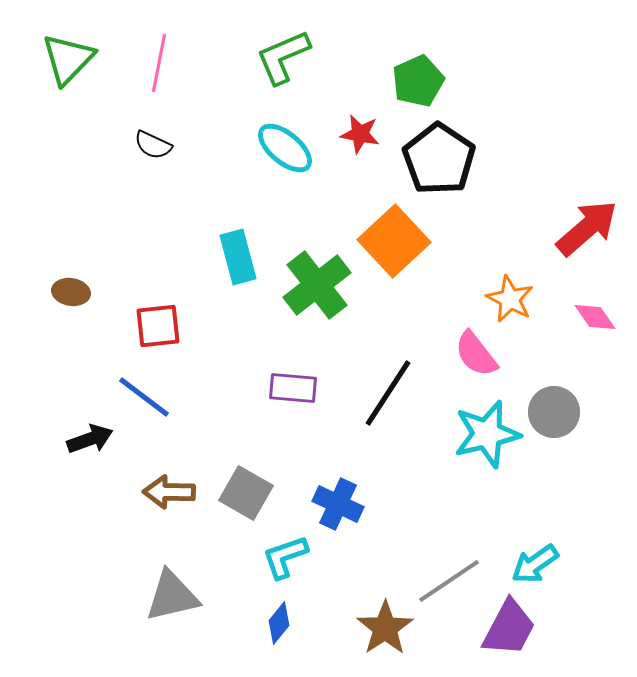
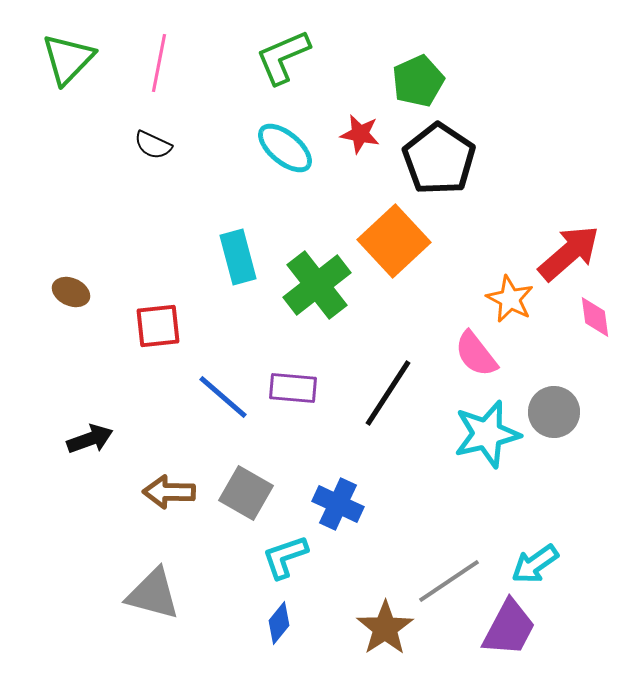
red arrow: moved 18 px left, 25 px down
brown ellipse: rotated 15 degrees clockwise
pink diamond: rotated 27 degrees clockwise
blue line: moved 79 px right; rotated 4 degrees clockwise
gray triangle: moved 19 px left, 2 px up; rotated 28 degrees clockwise
